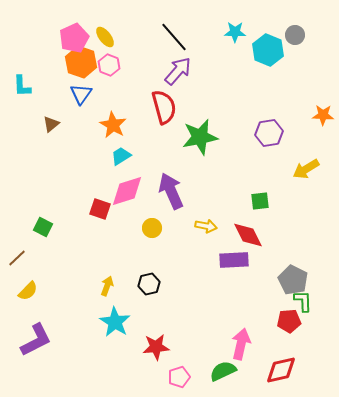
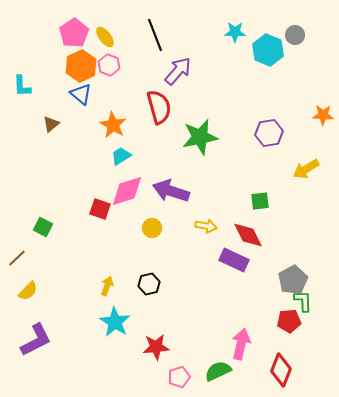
black line at (174, 37): moved 19 px left, 2 px up; rotated 20 degrees clockwise
pink pentagon at (74, 38): moved 5 px up; rotated 8 degrees counterclockwise
orange hexagon at (81, 62): moved 4 px down; rotated 16 degrees clockwise
blue triangle at (81, 94): rotated 25 degrees counterclockwise
red semicircle at (164, 107): moved 5 px left
purple arrow at (171, 191): rotated 48 degrees counterclockwise
purple rectangle at (234, 260): rotated 28 degrees clockwise
gray pentagon at (293, 280): rotated 16 degrees clockwise
red diamond at (281, 370): rotated 56 degrees counterclockwise
green semicircle at (223, 371): moved 5 px left
